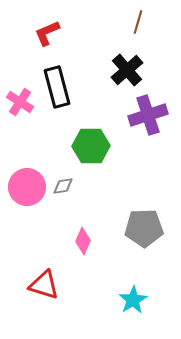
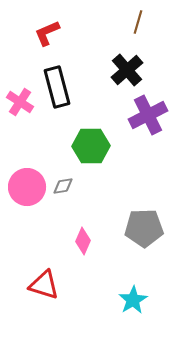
purple cross: rotated 9 degrees counterclockwise
